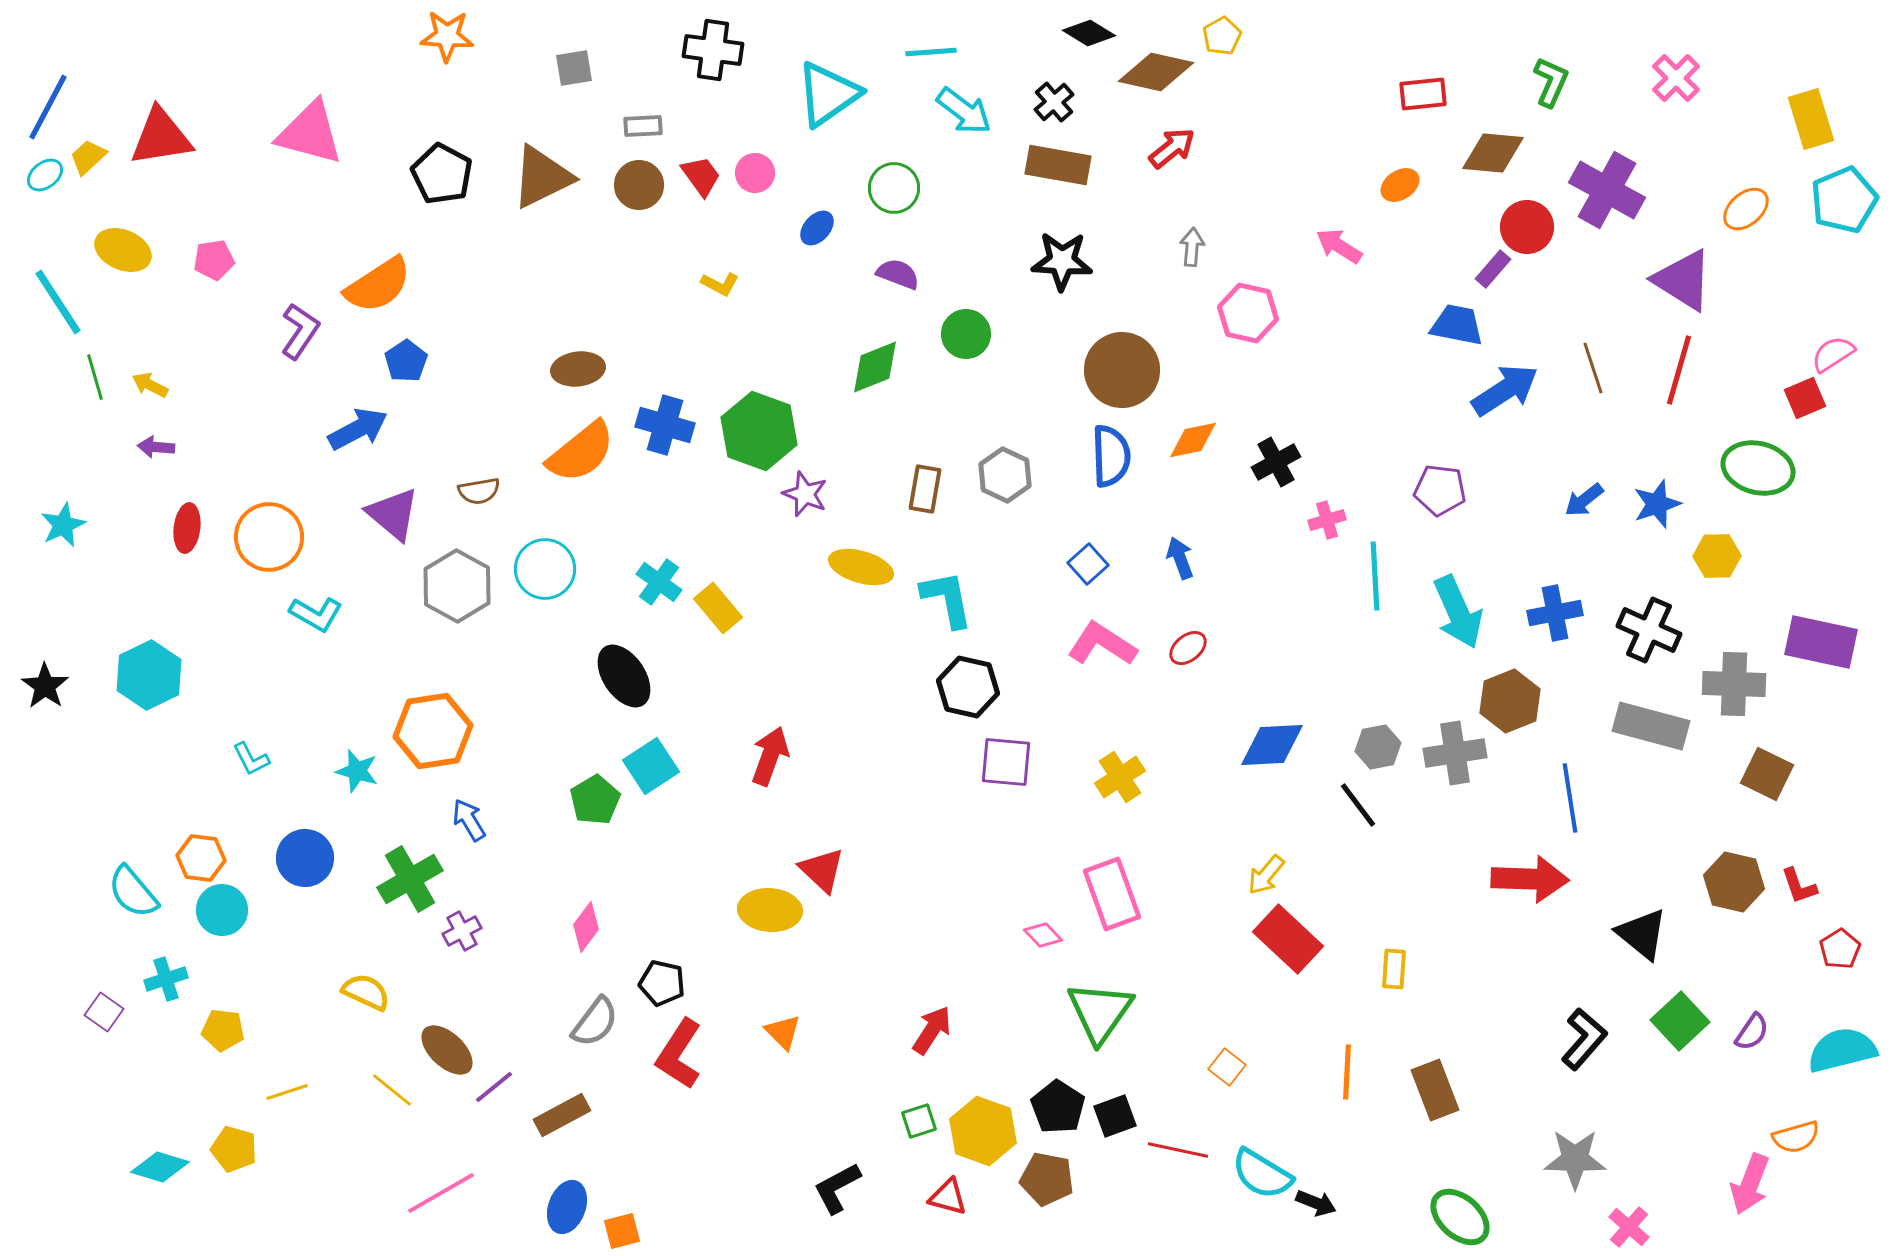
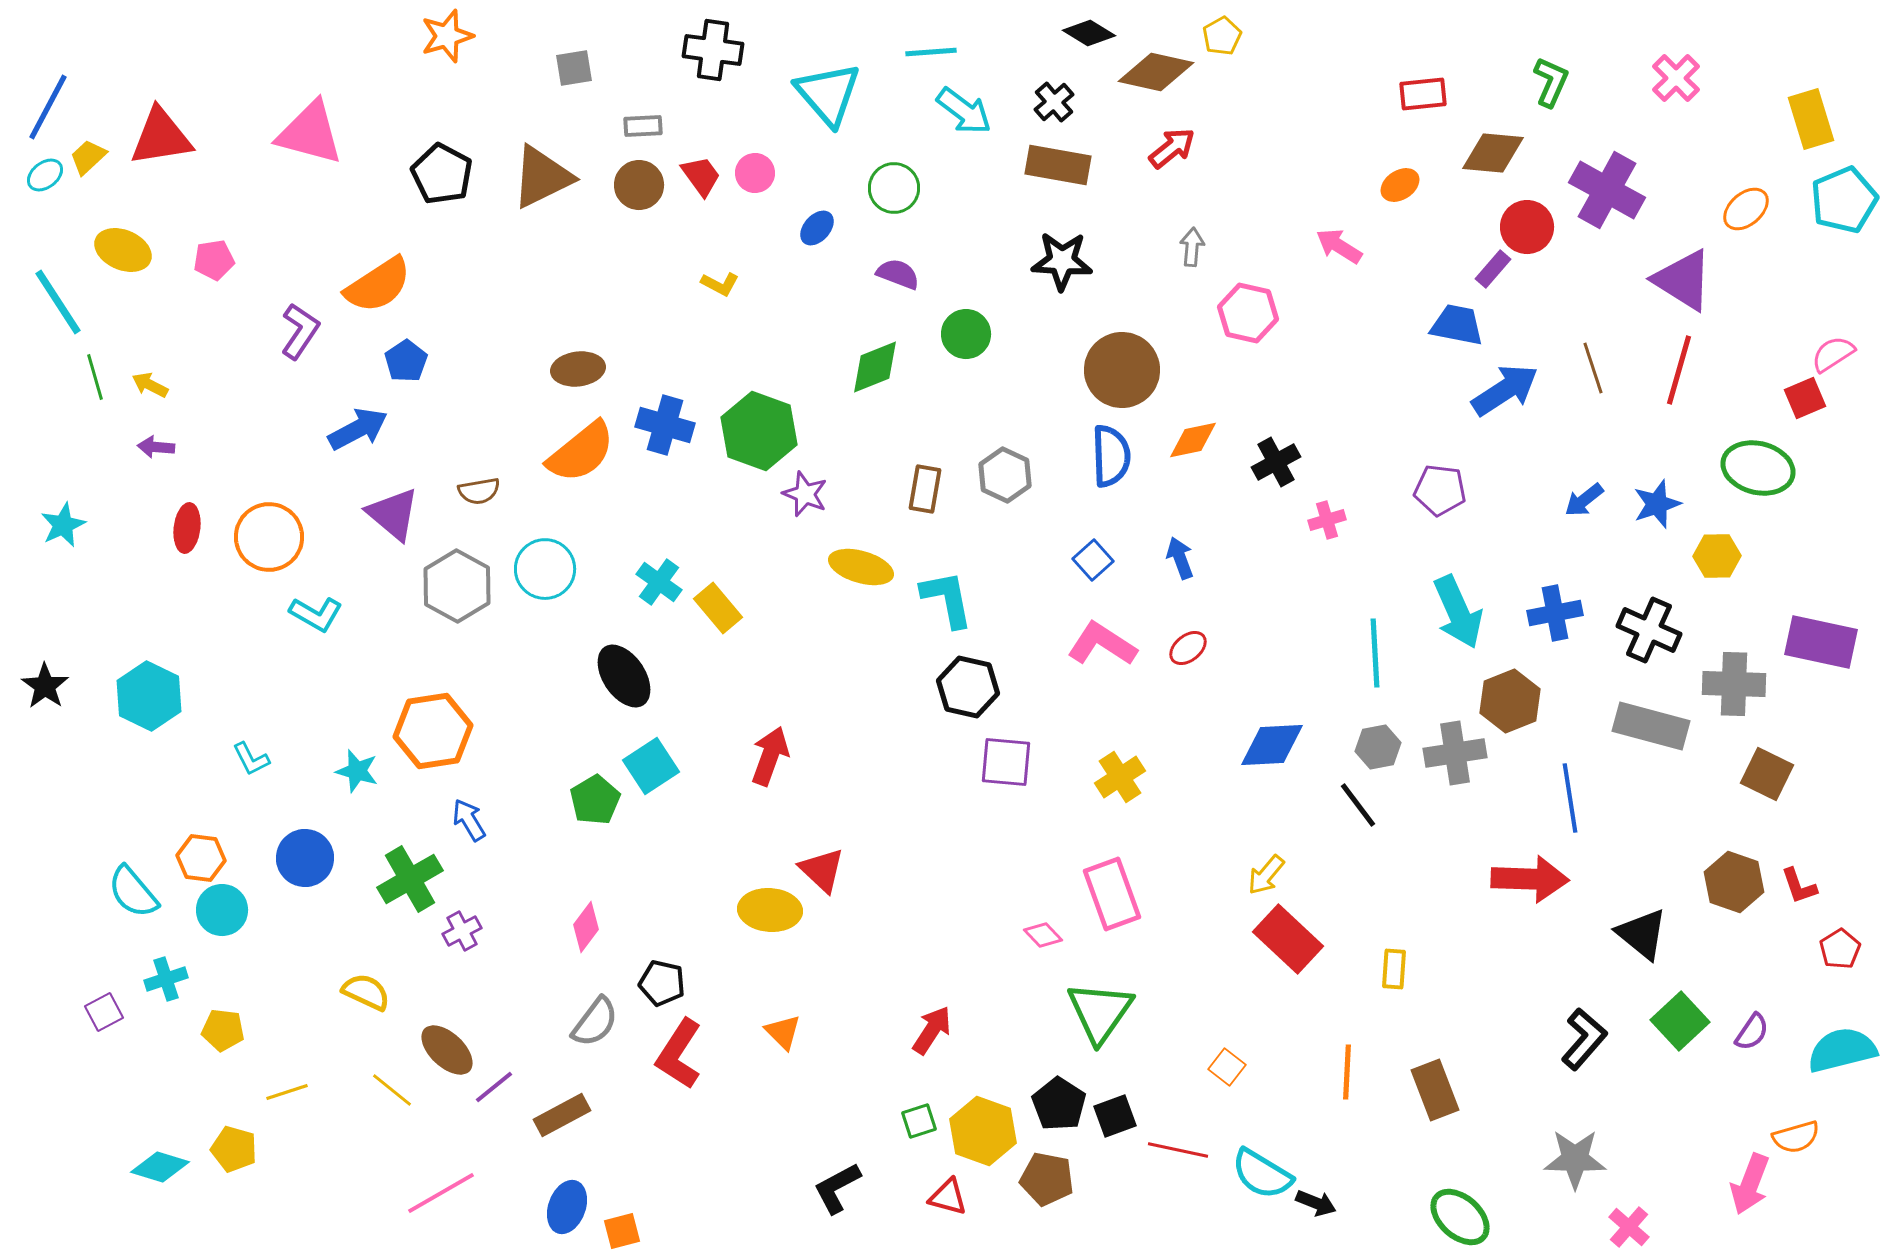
orange star at (447, 36): rotated 20 degrees counterclockwise
cyan triangle at (828, 94): rotated 36 degrees counterclockwise
blue square at (1088, 564): moved 5 px right, 4 px up
cyan line at (1375, 576): moved 77 px down
cyan hexagon at (149, 675): moved 21 px down; rotated 8 degrees counterclockwise
brown hexagon at (1734, 882): rotated 6 degrees clockwise
purple square at (104, 1012): rotated 27 degrees clockwise
black pentagon at (1058, 1107): moved 1 px right, 3 px up
